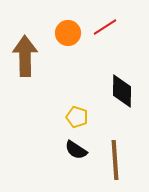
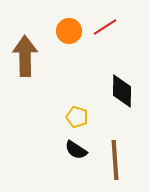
orange circle: moved 1 px right, 2 px up
